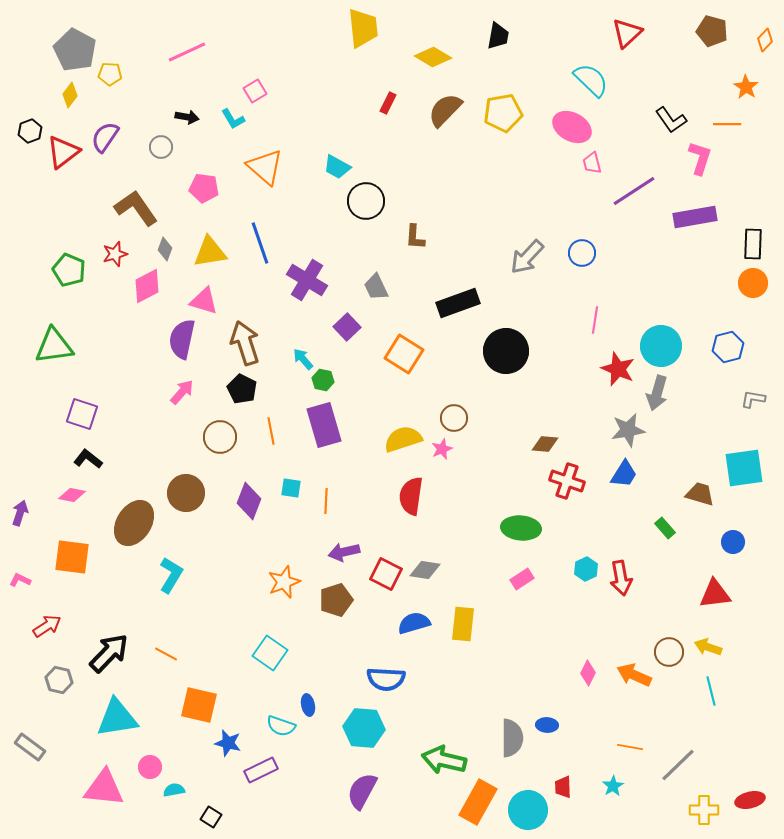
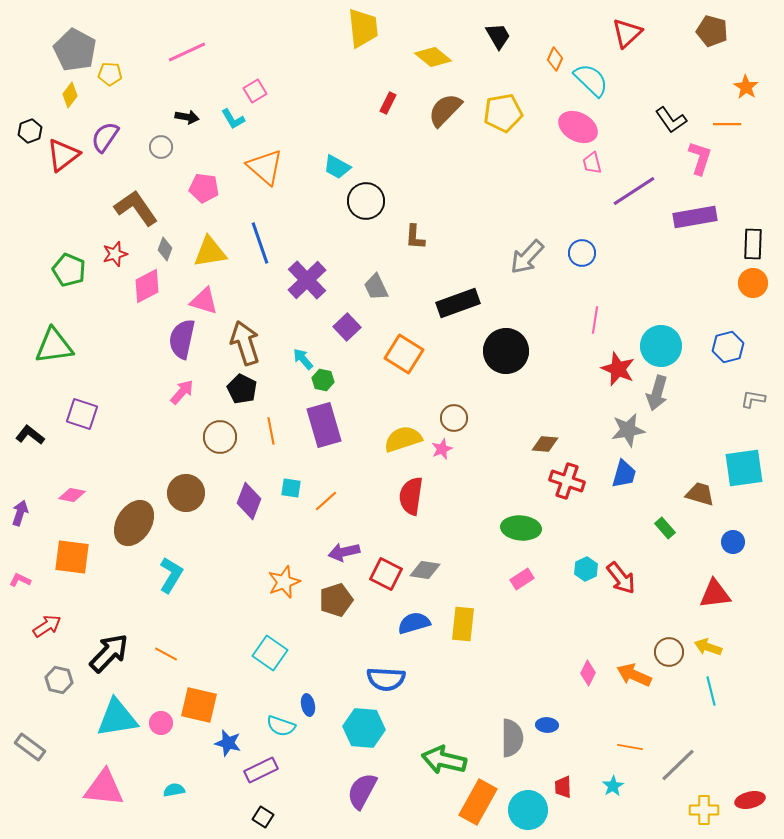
black trapezoid at (498, 36): rotated 40 degrees counterclockwise
orange diamond at (765, 40): moved 210 px left, 19 px down; rotated 20 degrees counterclockwise
yellow diamond at (433, 57): rotated 9 degrees clockwise
pink ellipse at (572, 127): moved 6 px right
red triangle at (63, 152): moved 3 px down
purple cross at (307, 280): rotated 15 degrees clockwise
black L-shape at (88, 459): moved 58 px left, 24 px up
blue trapezoid at (624, 474): rotated 16 degrees counterclockwise
orange line at (326, 501): rotated 45 degrees clockwise
red arrow at (621, 578): rotated 28 degrees counterclockwise
pink circle at (150, 767): moved 11 px right, 44 px up
black square at (211, 817): moved 52 px right
